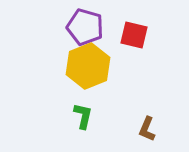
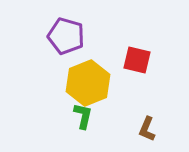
purple pentagon: moved 19 px left, 9 px down
red square: moved 3 px right, 25 px down
yellow hexagon: moved 17 px down
